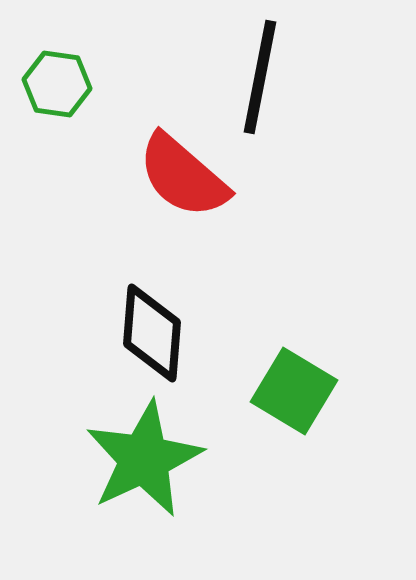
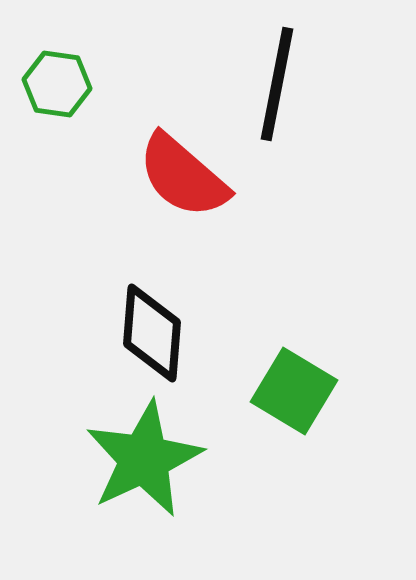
black line: moved 17 px right, 7 px down
